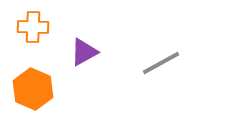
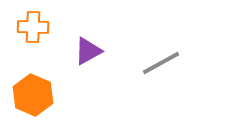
purple triangle: moved 4 px right, 1 px up
orange hexagon: moved 6 px down
